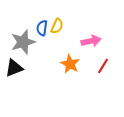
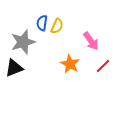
blue semicircle: moved 5 px up
pink arrow: rotated 66 degrees clockwise
red line: rotated 14 degrees clockwise
